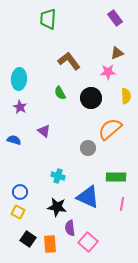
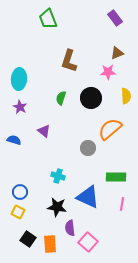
green trapezoid: rotated 25 degrees counterclockwise
brown L-shape: rotated 125 degrees counterclockwise
green semicircle: moved 1 px right, 5 px down; rotated 48 degrees clockwise
